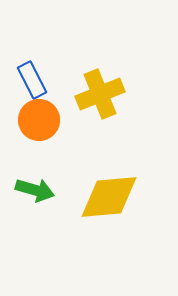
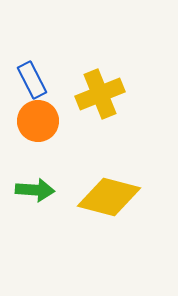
orange circle: moved 1 px left, 1 px down
green arrow: rotated 12 degrees counterclockwise
yellow diamond: rotated 20 degrees clockwise
